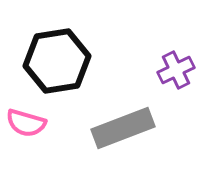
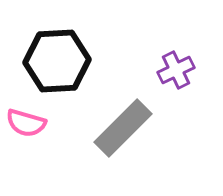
black hexagon: rotated 6 degrees clockwise
gray rectangle: rotated 24 degrees counterclockwise
